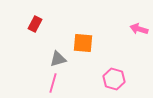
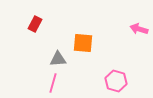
gray triangle: rotated 12 degrees clockwise
pink hexagon: moved 2 px right, 2 px down
